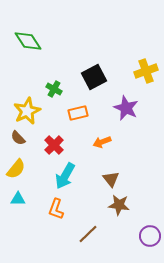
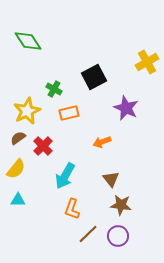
yellow cross: moved 1 px right, 9 px up; rotated 10 degrees counterclockwise
orange rectangle: moved 9 px left
brown semicircle: rotated 98 degrees clockwise
red cross: moved 11 px left, 1 px down
cyan triangle: moved 1 px down
brown star: moved 2 px right
orange L-shape: moved 16 px right
purple circle: moved 32 px left
